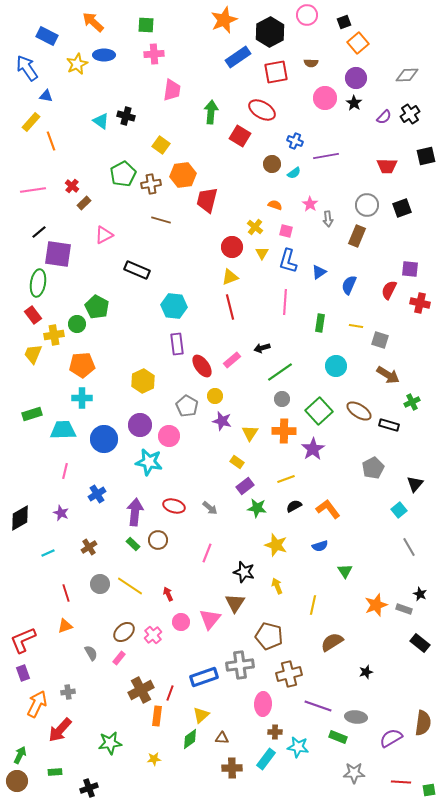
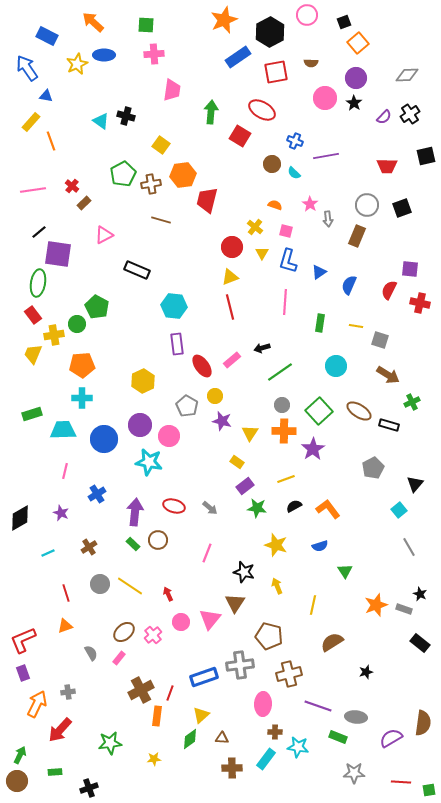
cyan semicircle at (294, 173): rotated 80 degrees clockwise
gray circle at (282, 399): moved 6 px down
